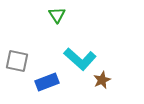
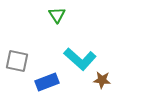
brown star: rotated 30 degrees clockwise
